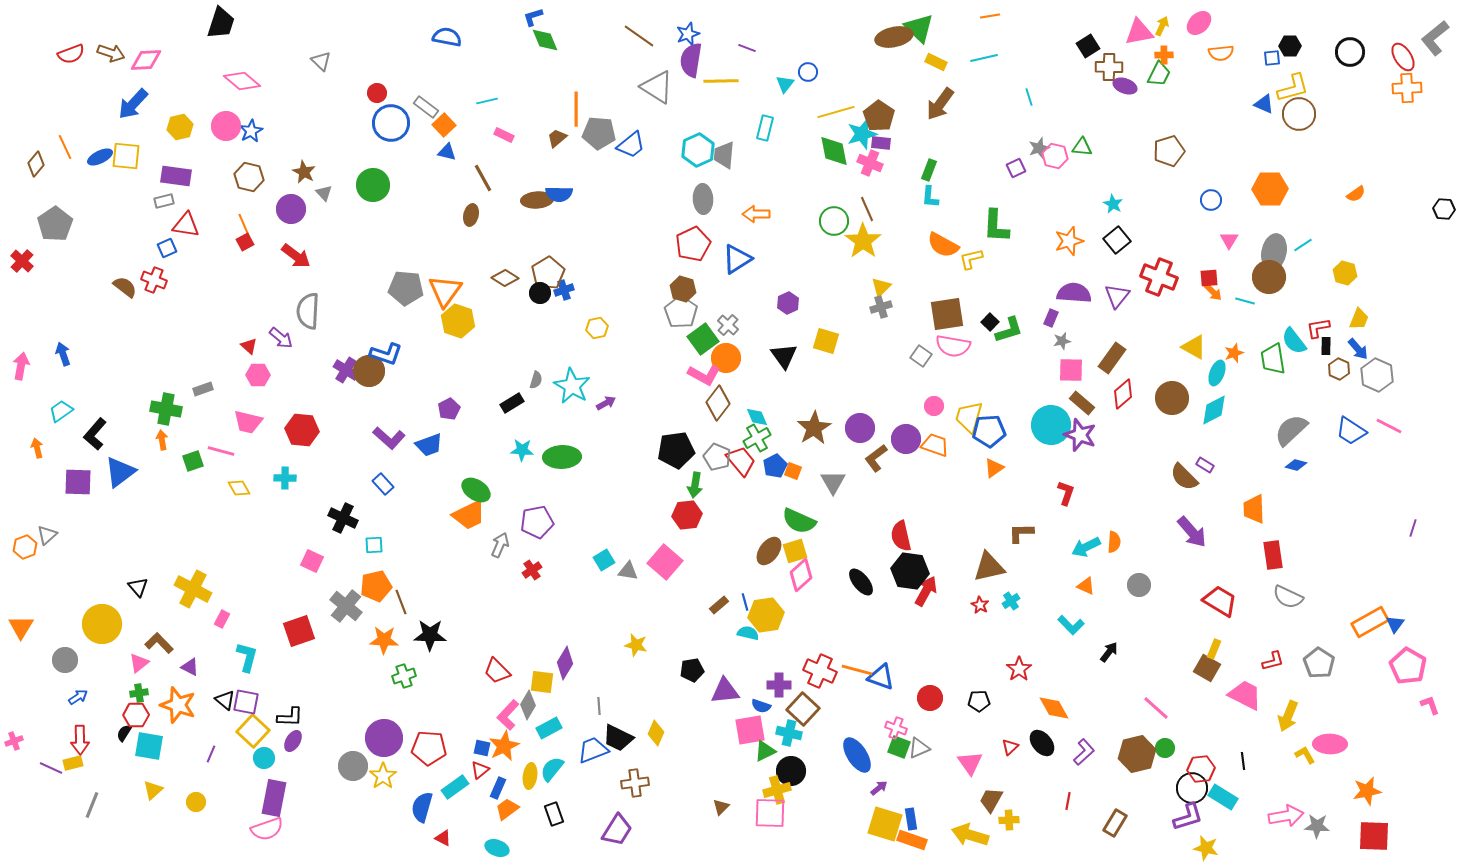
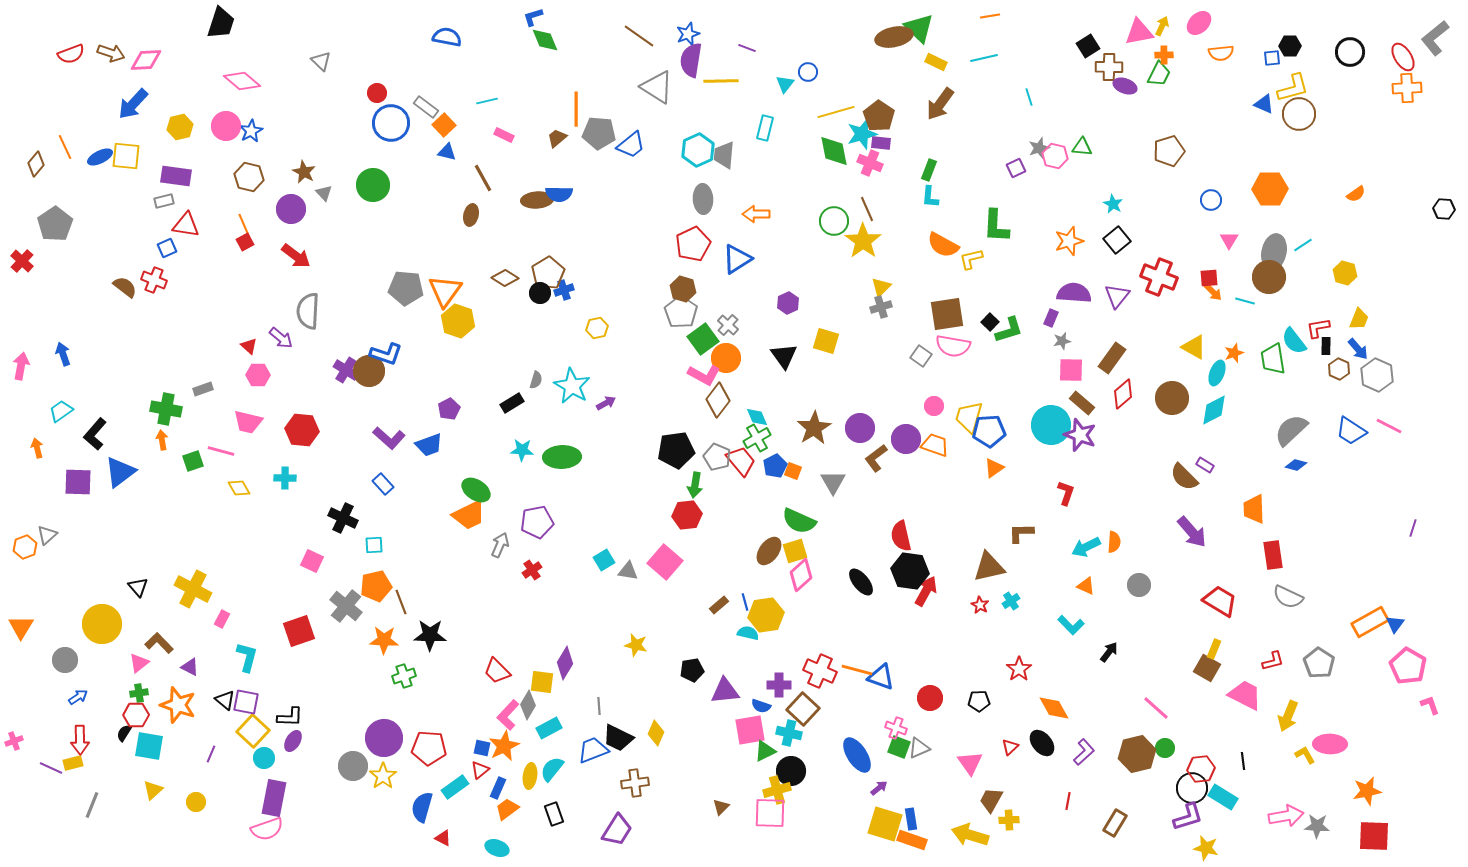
brown diamond at (718, 403): moved 3 px up
